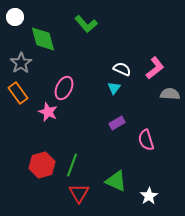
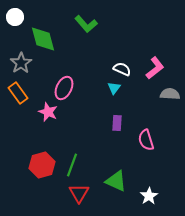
purple rectangle: rotated 56 degrees counterclockwise
